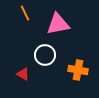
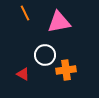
pink triangle: moved 1 px right, 2 px up
orange cross: moved 12 px left; rotated 18 degrees counterclockwise
